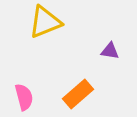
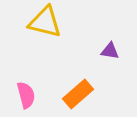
yellow triangle: rotated 36 degrees clockwise
pink semicircle: moved 2 px right, 2 px up
